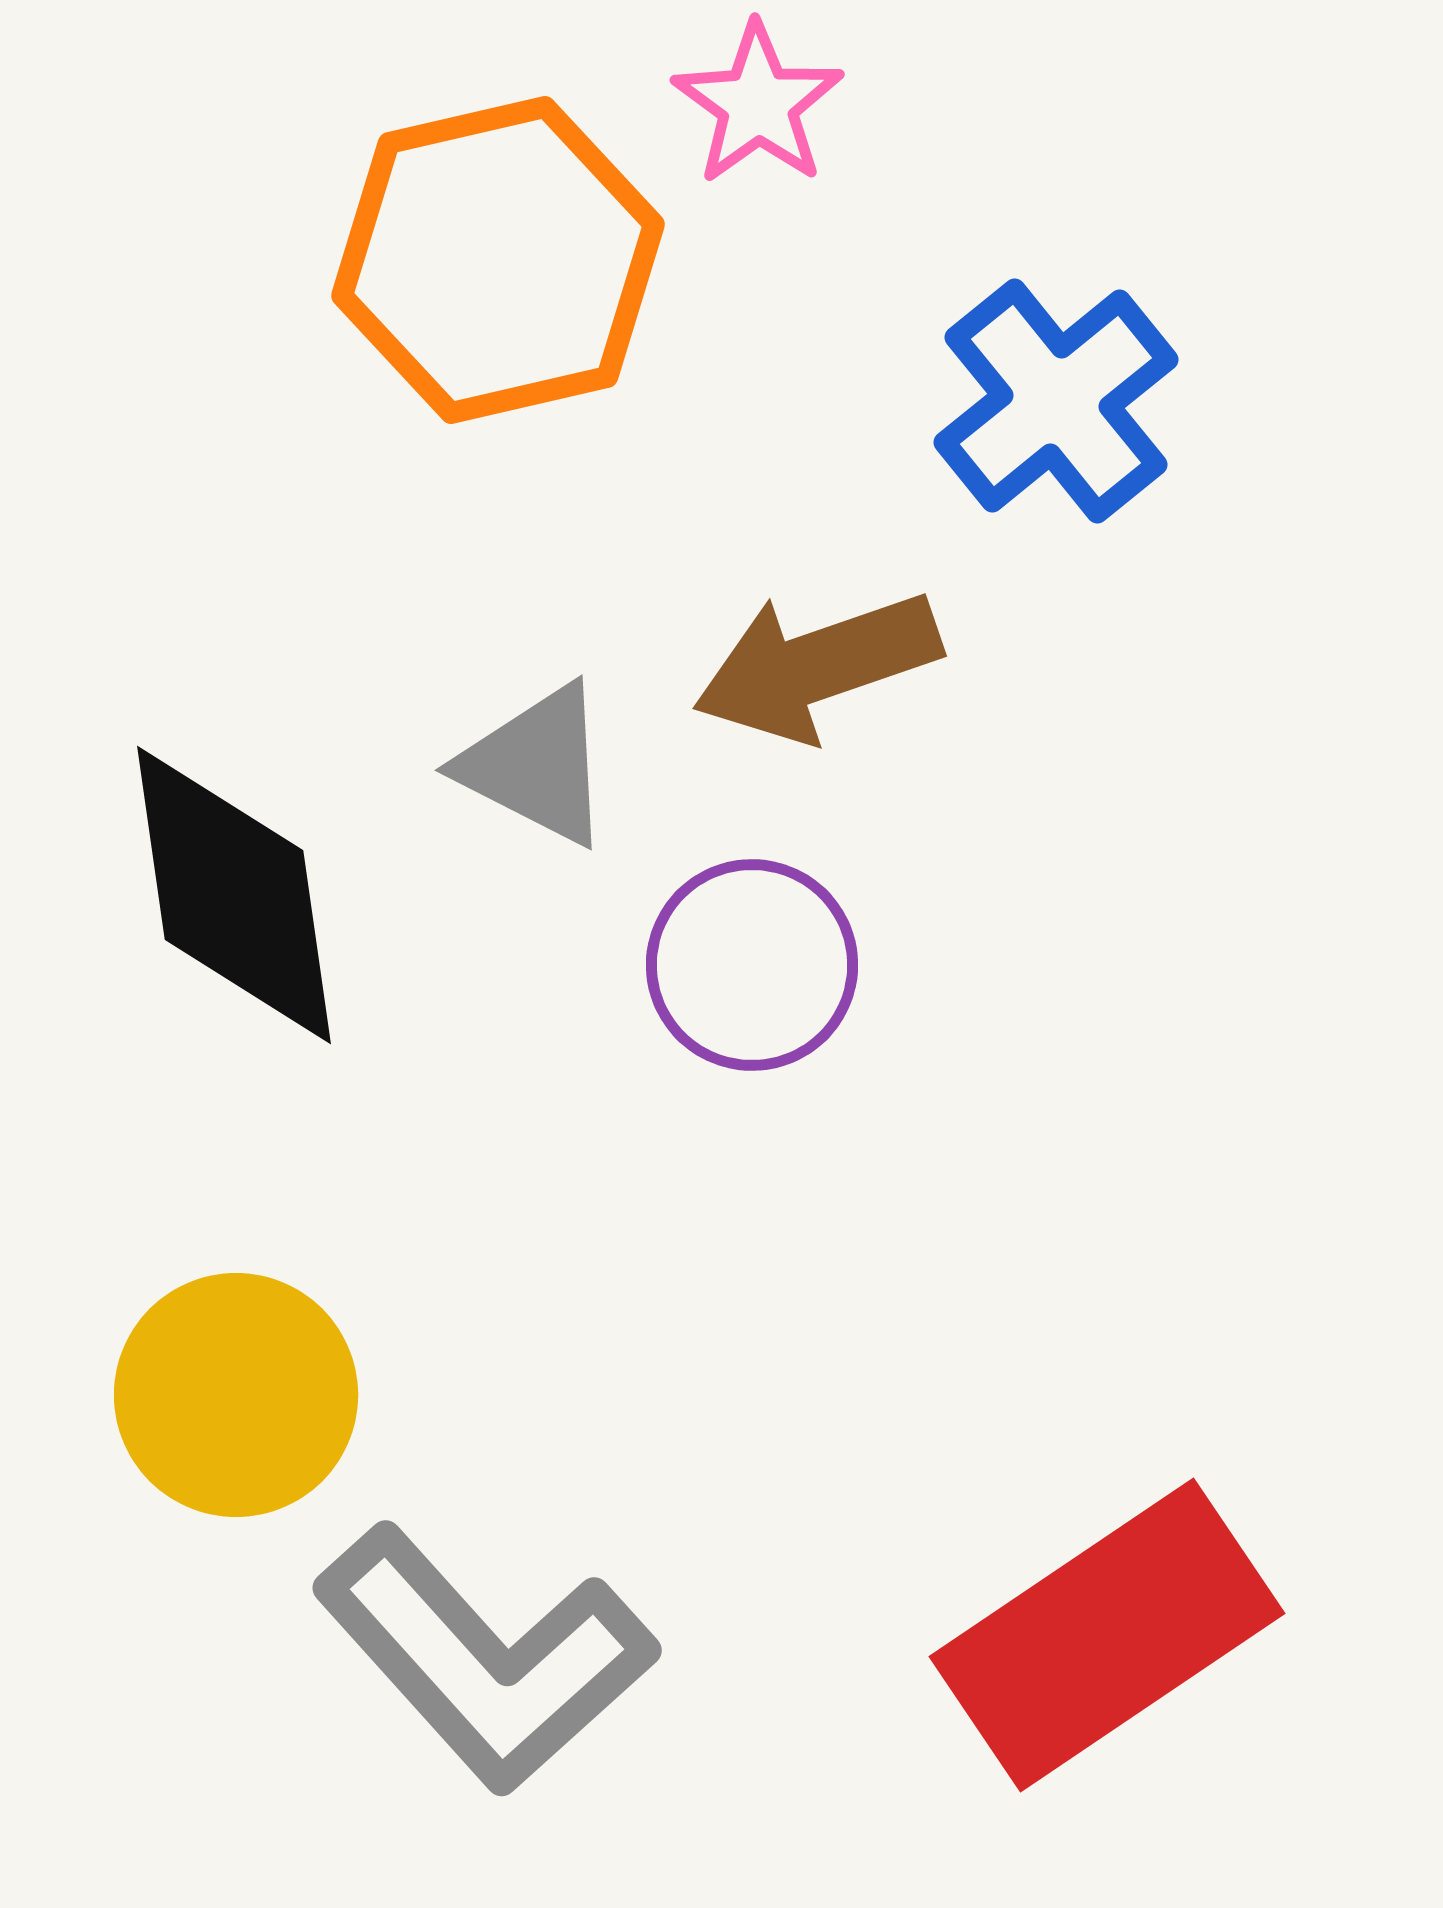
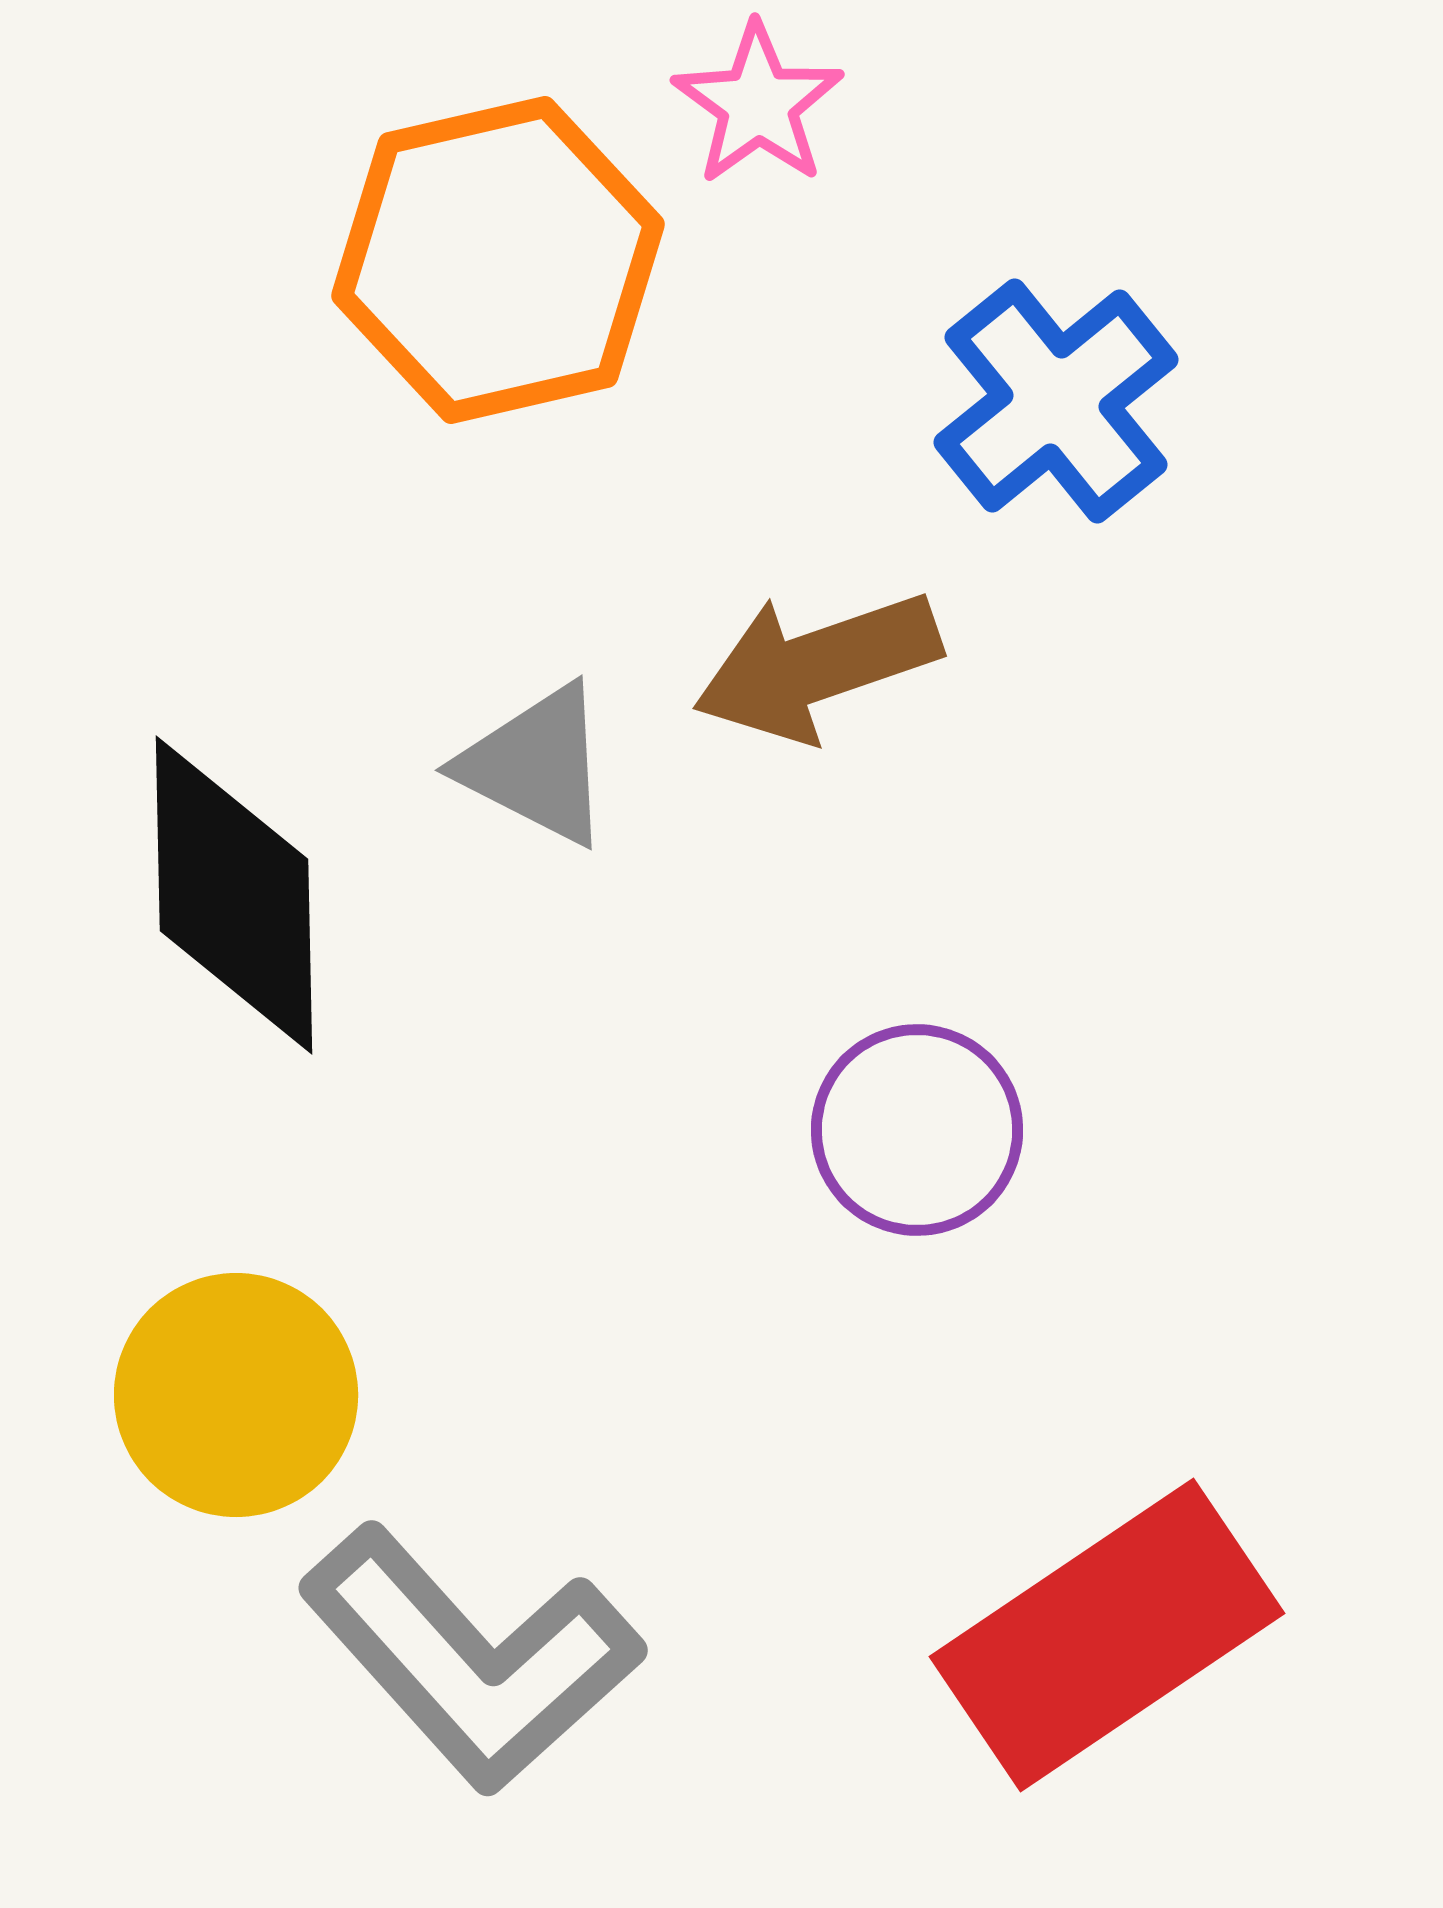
black diamond: rotated 7 degrees clockwise
purple circle: moved 165 px right, 165 px down
gray L-shape: moved 14 px left
